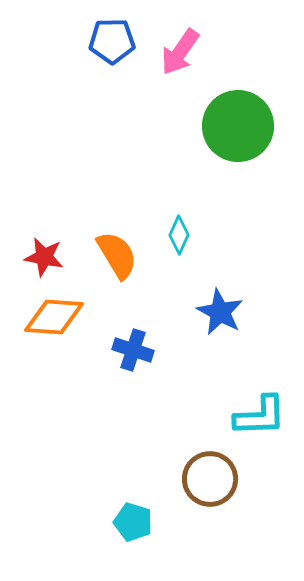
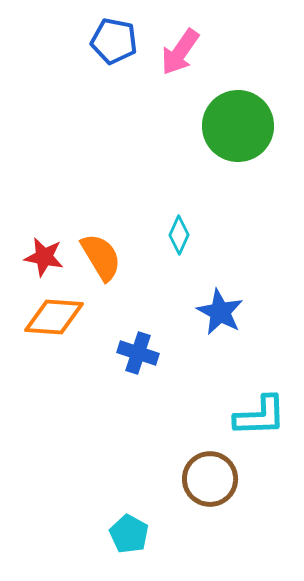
blue pentagon: moved 2 px right; rotated 12 degrees clockwise
orange semicircle: moved 16 px left, 2 px down
blue cross: moved 5 px right, 3 px down
cyan pentagon: moved 4 px left, 12 px down; rotated 12 degrees clockwise
